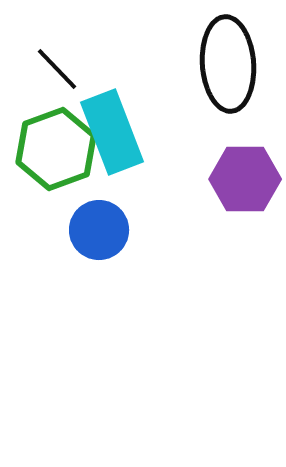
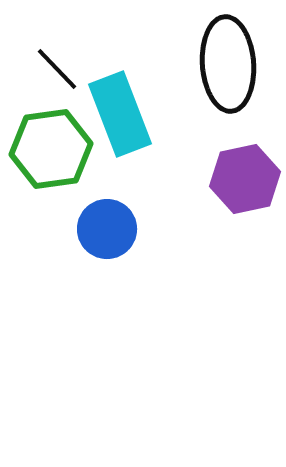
cyan rectangle: moved 8 px right, 18 px up
green hexagon: moved 5 px left; rotated 12 degrees clockwise
purple hexagon: rotated 12 degrees counterclockwise
blue circle: moved 8 px right, 1 px up
